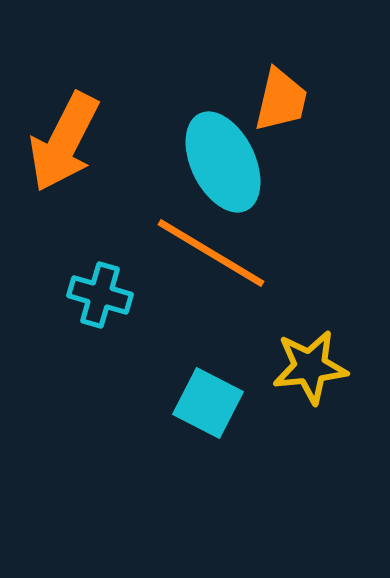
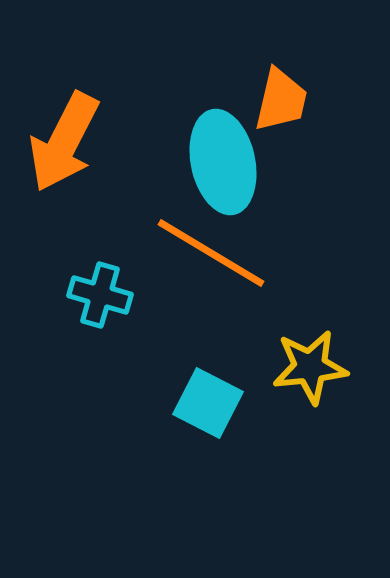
cyan ellipse: rotated 14 degrees clockwise
